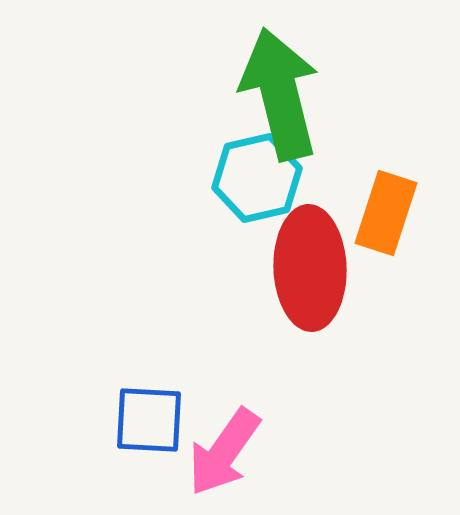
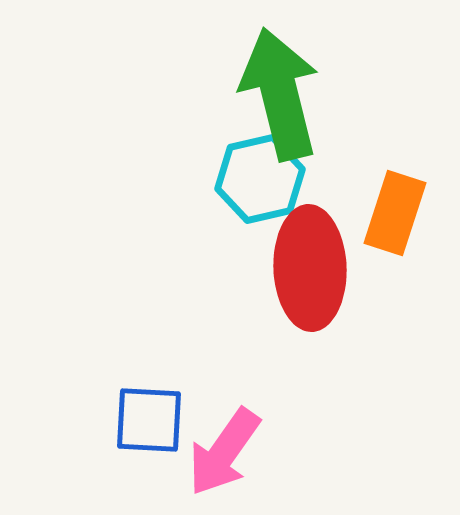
cyan hexagon: moved 3 px right, 1 px down
orange rectangle: moved 9 px right
